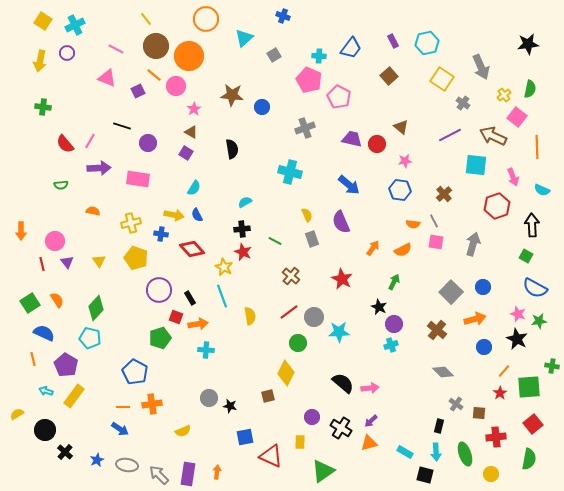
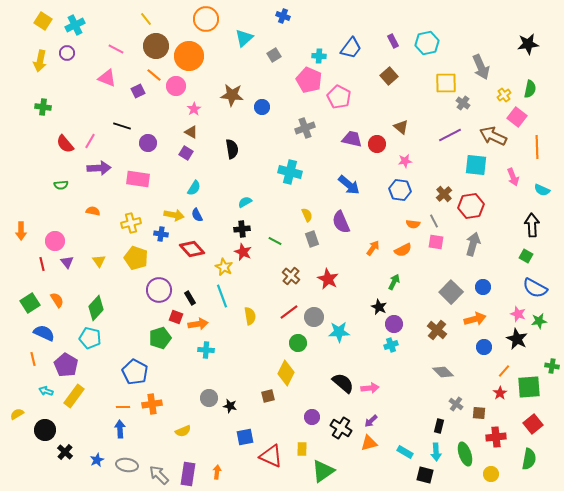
yellow square at (442, 79): moved 4 px right, 4 px down; rotated 35 degrees counterclockwise
red hexagon at (497, 206): moved 26 px left; rotated 10 degrees clockwise
red star at (342, 279): moved 14 px left
blue arrow at (120, 429): rotated 126 degrees counterclockwise
yellow rectangle at (300, 442): moved 2 px right, 7 px down
